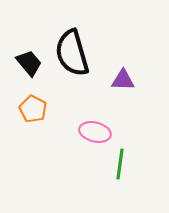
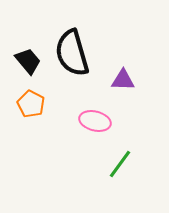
black trapezoid: moved 1 px left, 2 px up
orange pentagon: moved 2 px left, 5 px up
pink ellipse: moved 11 px up
green line: rotated 28 degrees clockwise
